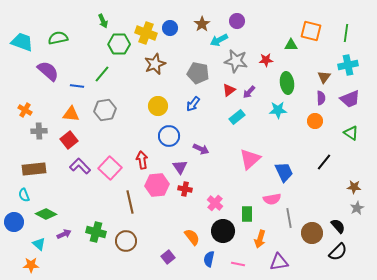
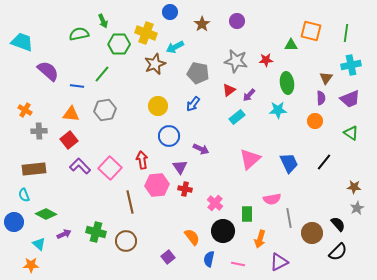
blue circle at (170, 28): moved 16 px up
green semicircle at (58, 38): moved 21 px right, 4 px up
cyan arrow at (219, 40): moved 44 px left, 7 px down
cyan cross at (348, 65): moved 3 px right
brown triangle at (324, 77): moved 2 px right, 1 px down
purple arrow at (249, 92): moved 3 px down
blue trapezoid at (284, 172): moved 5 px right, 9 px up
black semicircle at (338, 226): moved 2 px up
purple triangle at (279, 262): rotated 18 degrees counterclockwise
